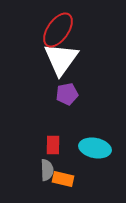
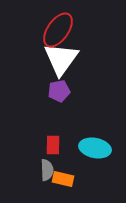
purple pentagon: moved 8 px left, 3 px up
